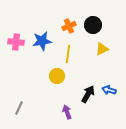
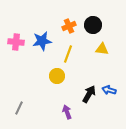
yellow triangle: rotated 32 degrees clockwise
yellow line: rotated 12 degrees clockwise
black arrow: moved 1 px right
